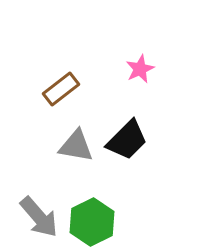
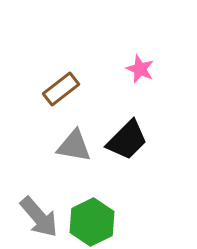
pink star: rotated 24 degrees counterclockwise
gray triangle: moved 2 px left
